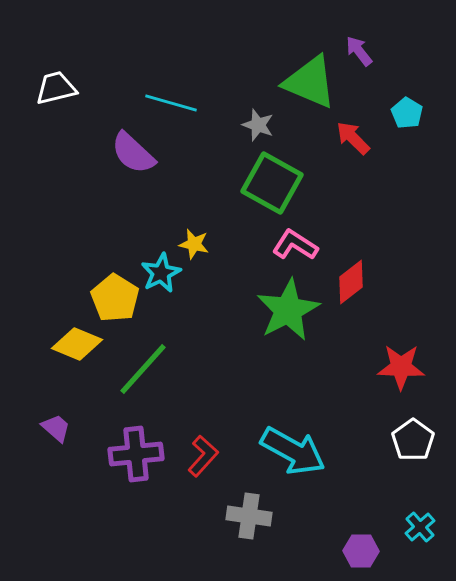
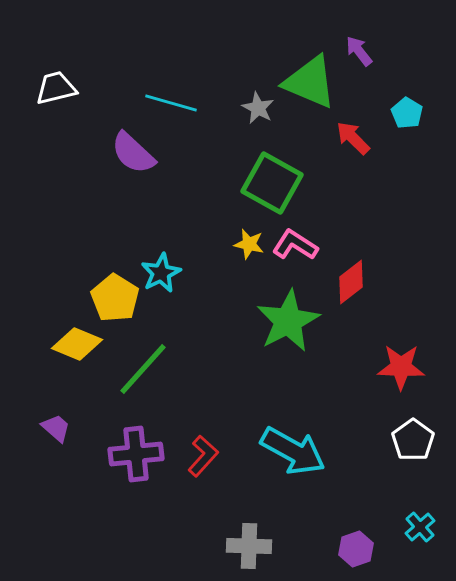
gray star: moved 17 px up; rotated 8 degrees clockwise
yellow star: moved 55 px right
green star: moved 11 px down
gray cross: moved 30 px down; rotated 6 degrees counterclockwise
purple hexagon: moved 5 px left, 2 px up; rotated 20 degrees counterclockwise
